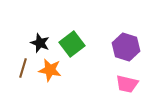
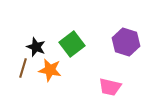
black star: moved 4 px left, 4 px down
purple hexagon: moved 5 px up
pink trapezoid: moved 17 px left, 3 px down
